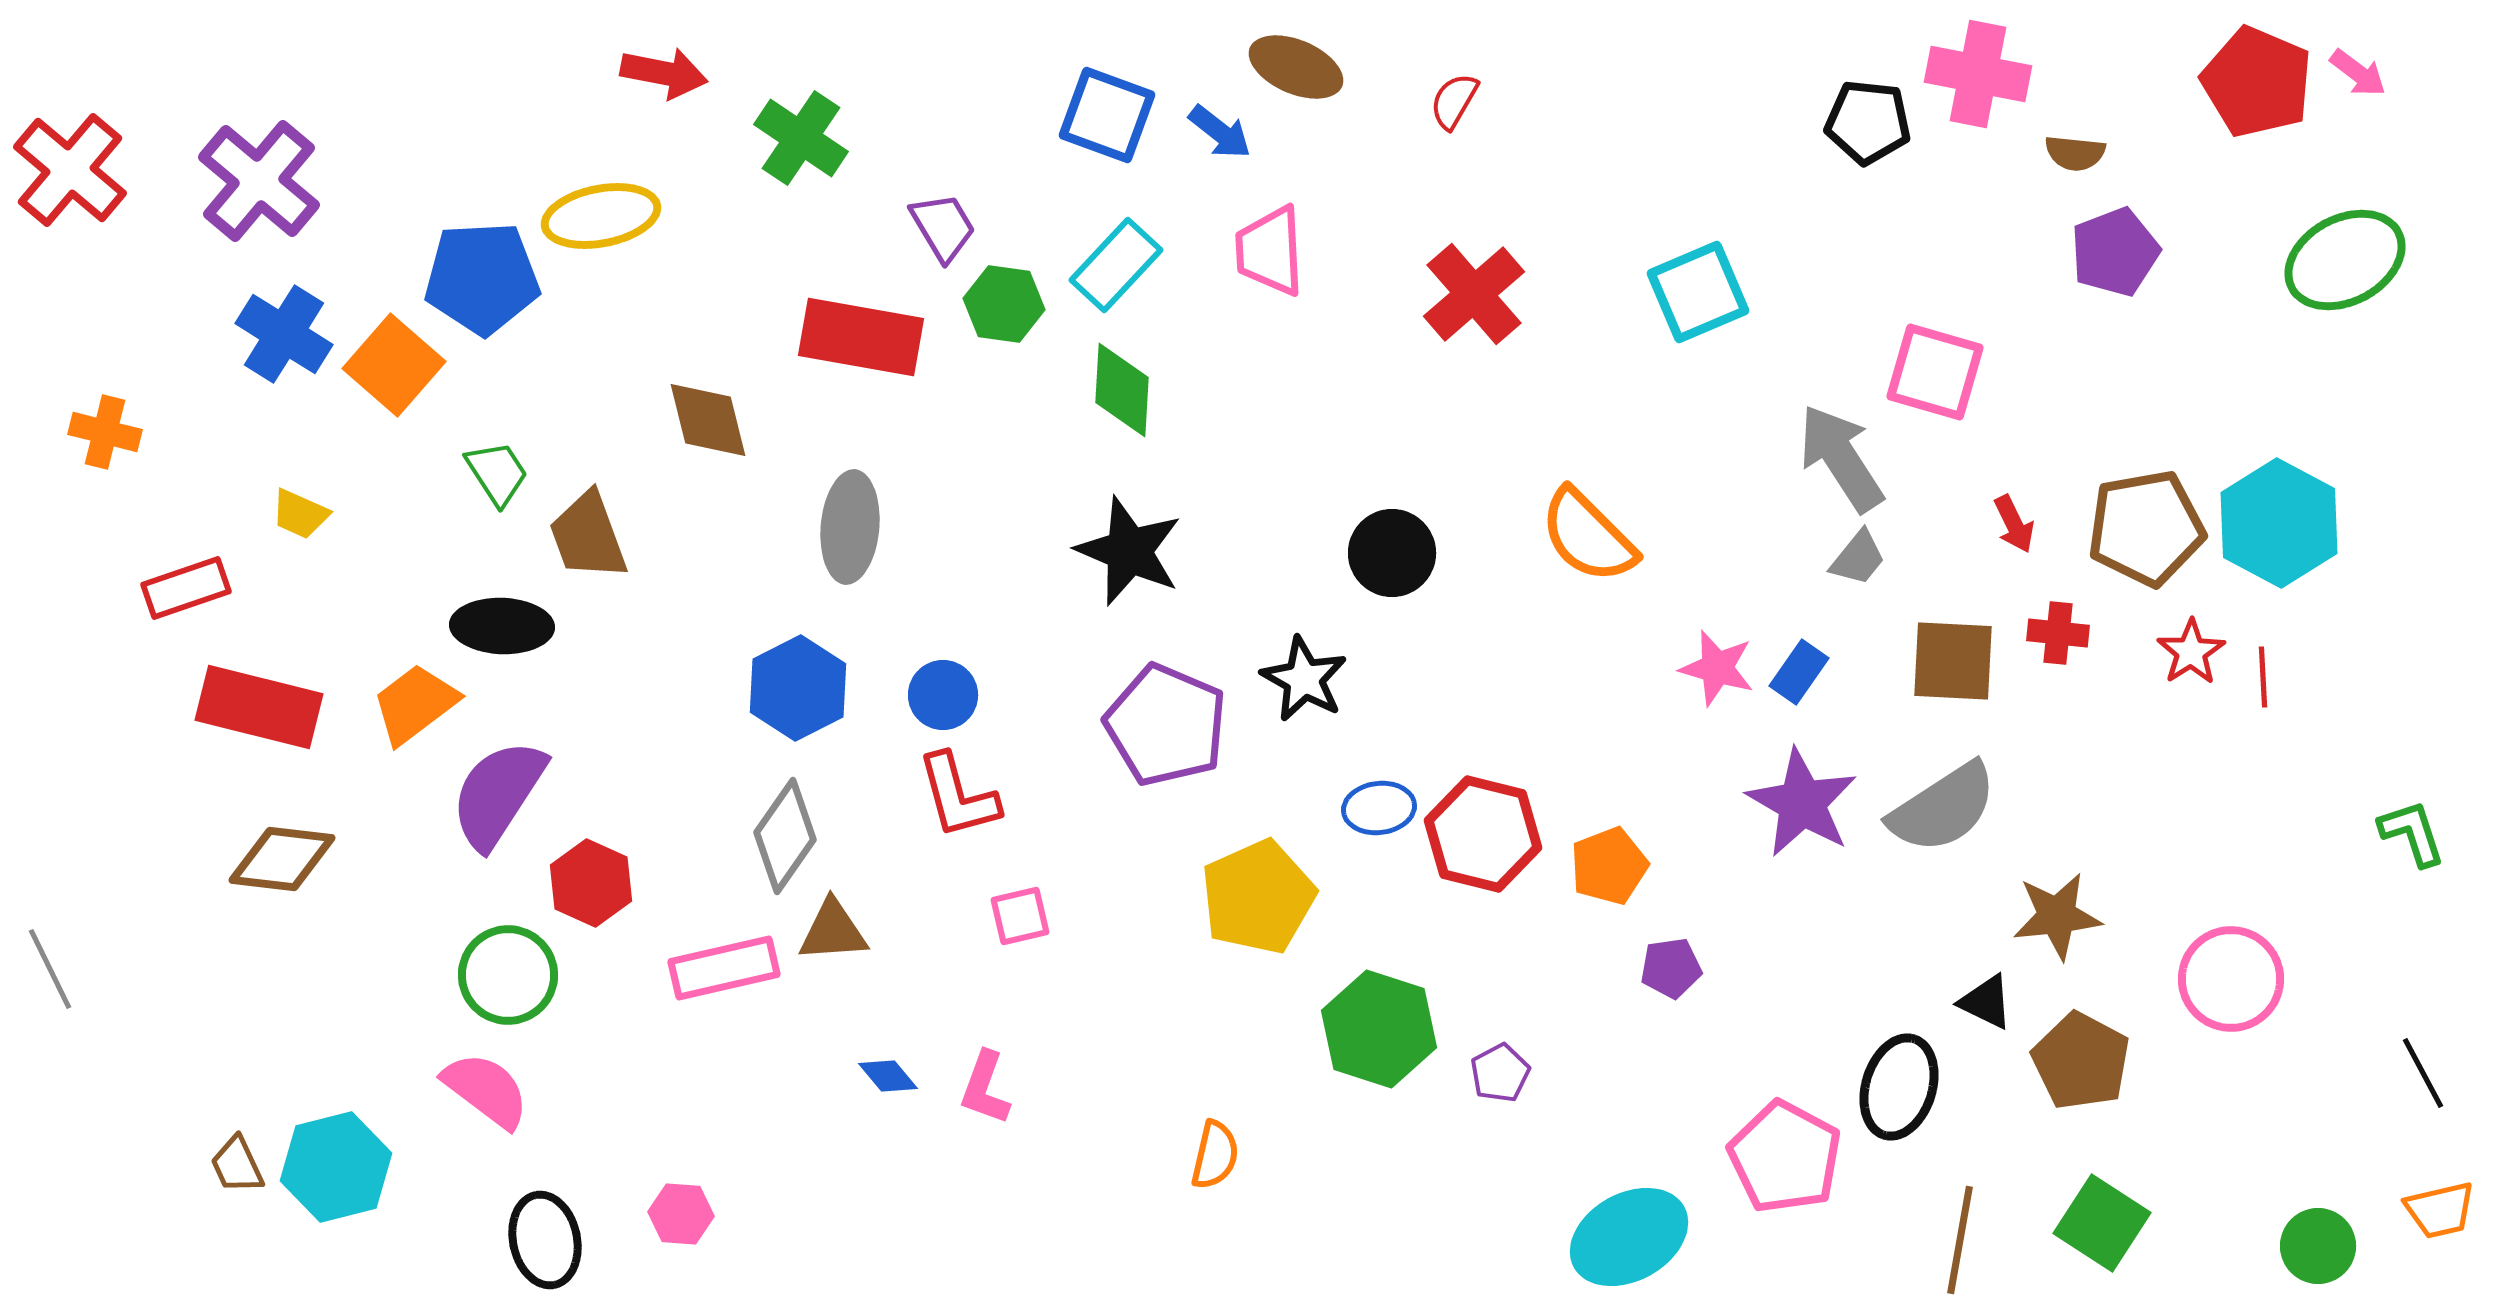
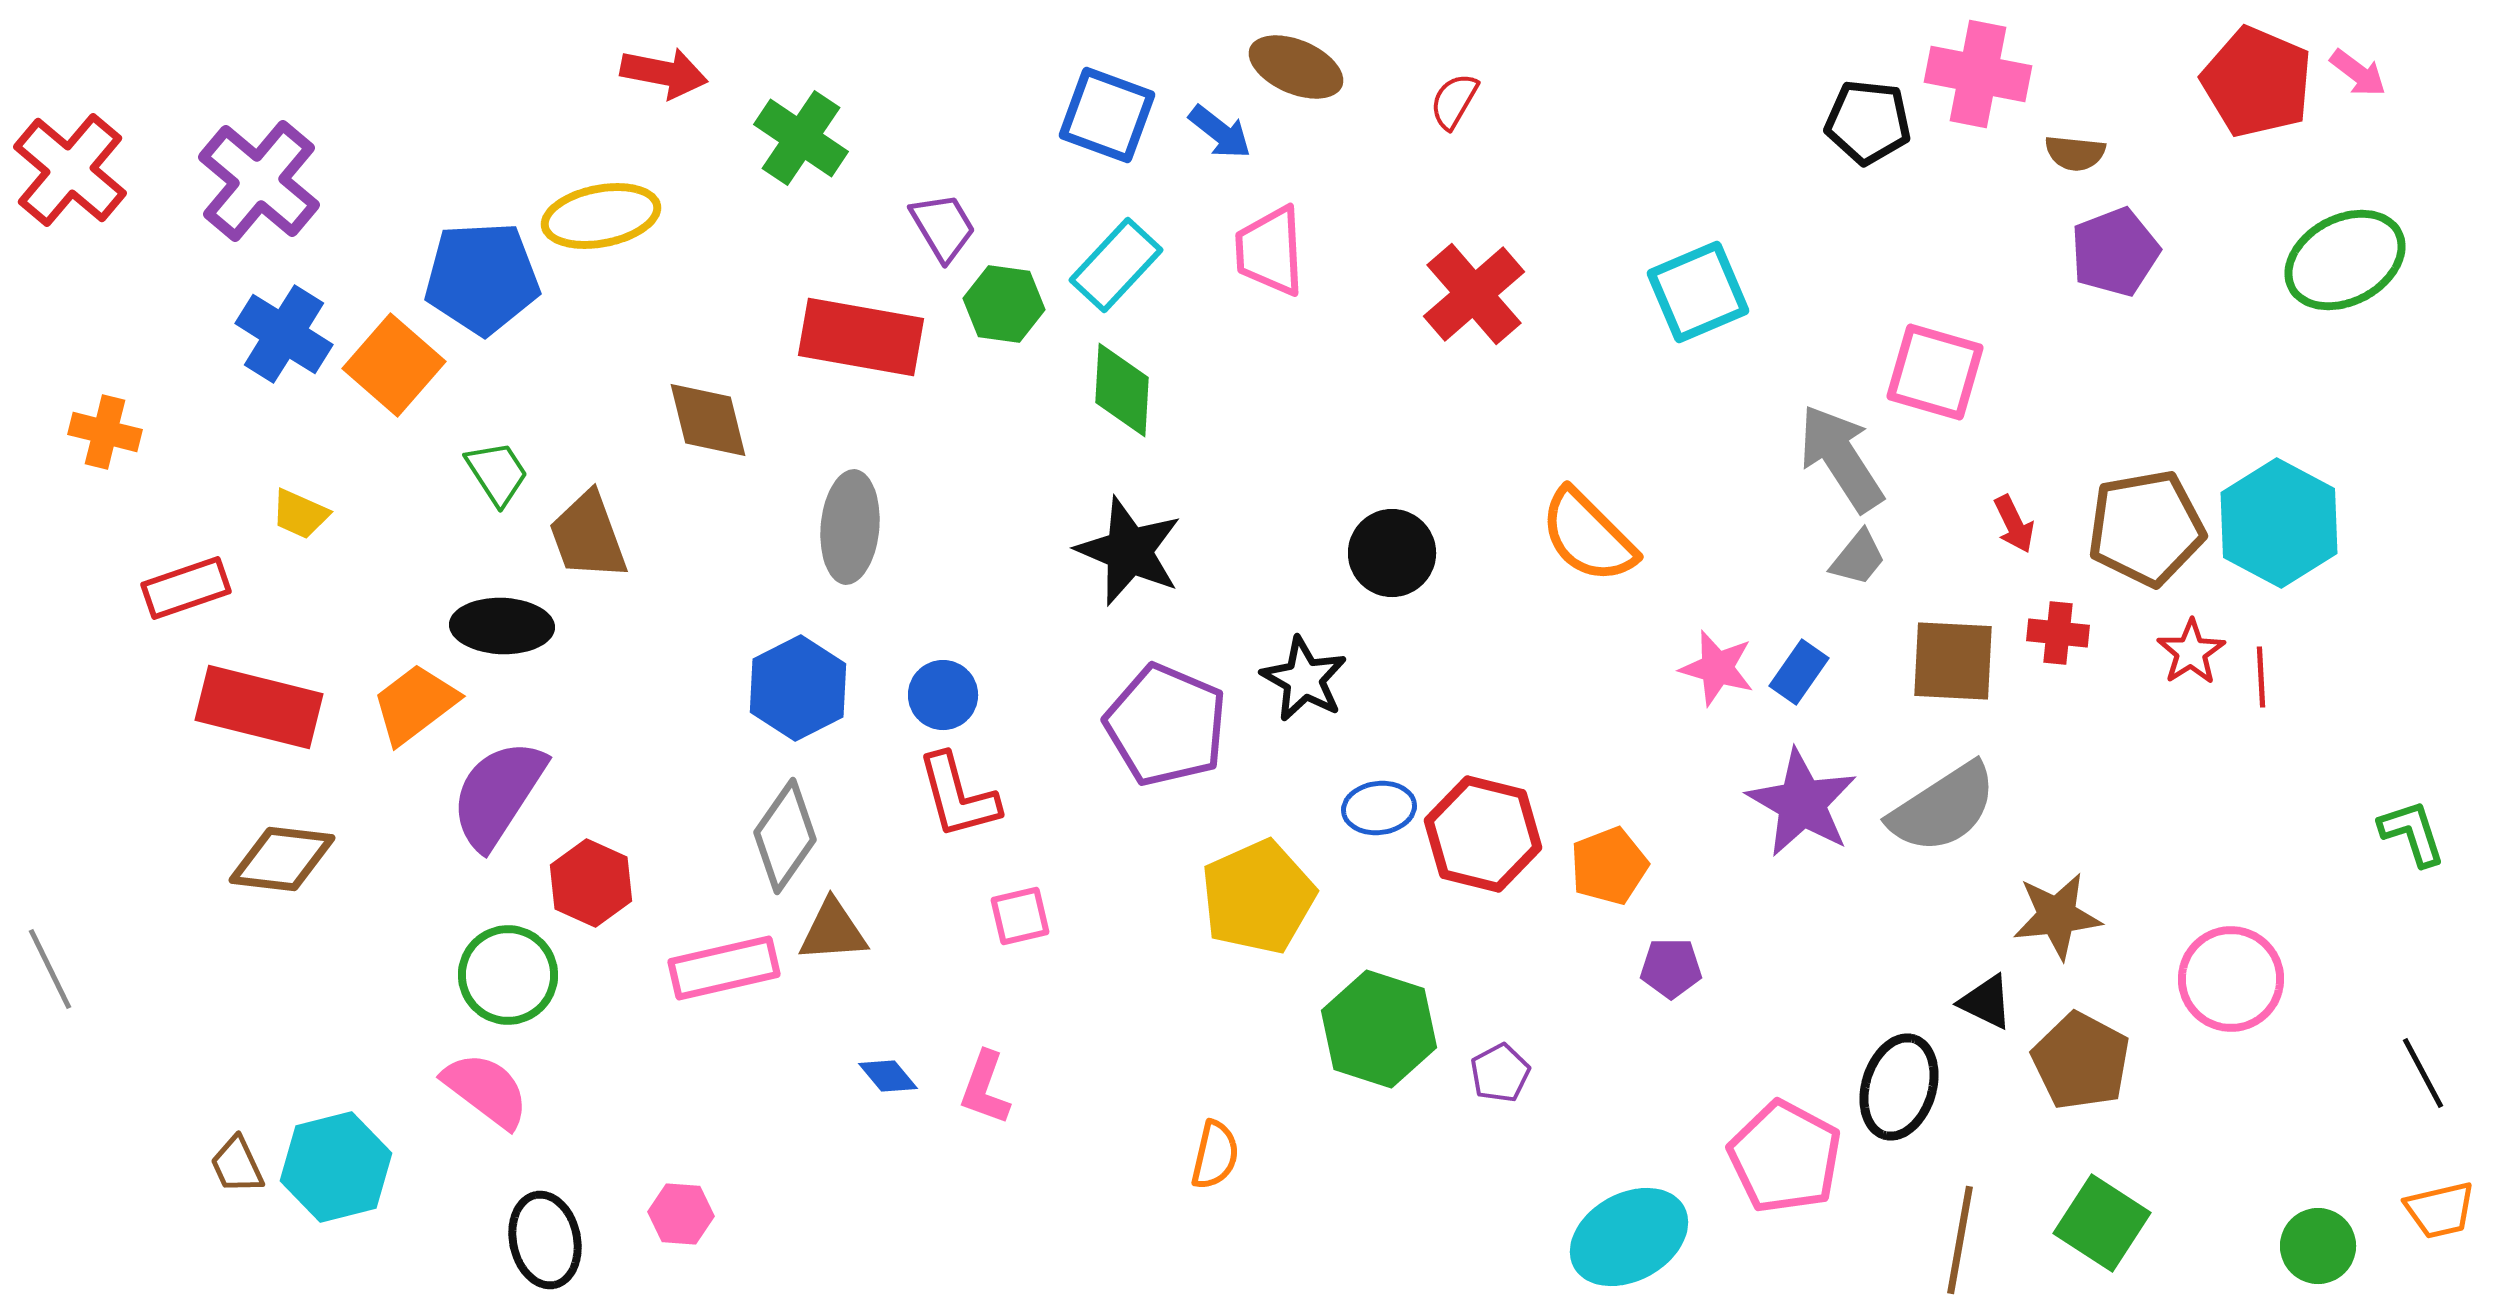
red line at (2263, 677): moved 2 px left
purple pentagon at (1671, 968): rotated 8 degrees clockwise
